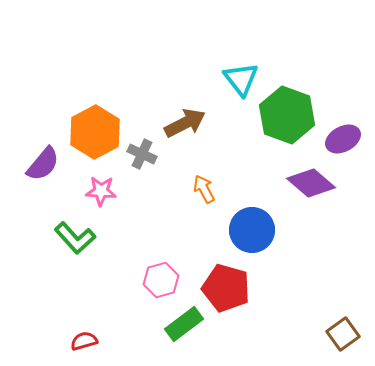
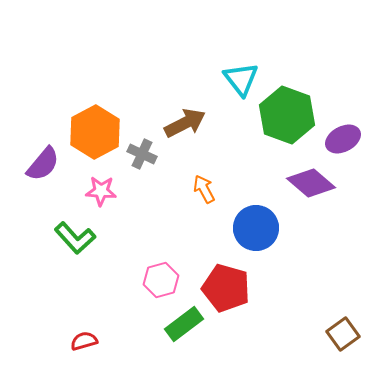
blue circle: moved 4 px right, 2 px up
